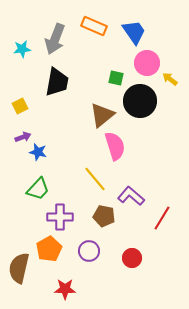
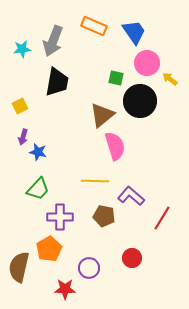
gray arrow: moved 2 px left, 2 px down
purple arrow: rotated 126 degrees clockwise
yellow line: moved 2 px down; rotated 48 degrees counterclockwise
purple circle: moved 17 px down
brown semicircle: moved 1 px up
